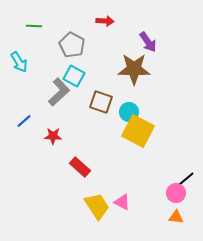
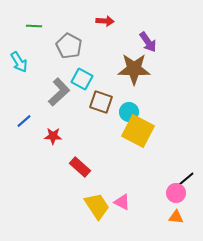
gray pentagon: moved 3 px left, 1 px down
cyan square: moved 8 px right, 3 px down
